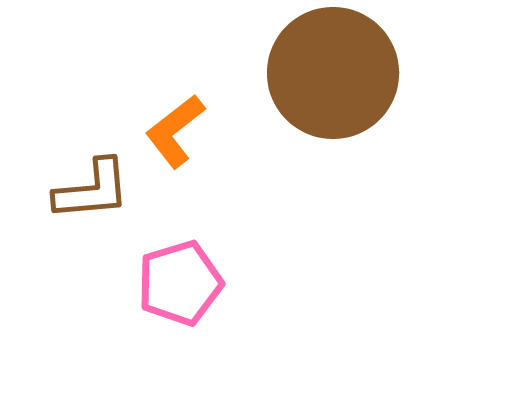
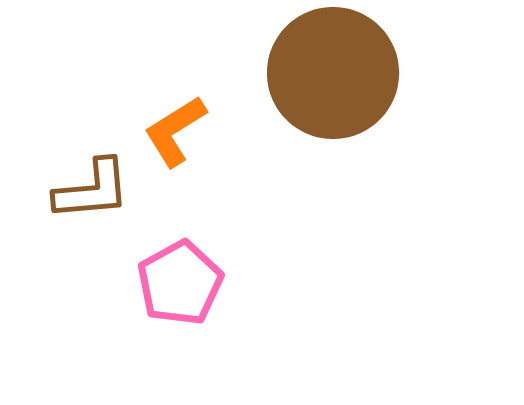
orange L-shape: rotated 6 degrees clockwise
pink pentagon: rotated 12 degrees counterclockwise
